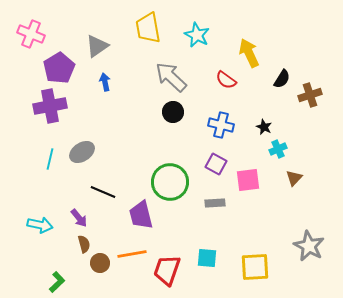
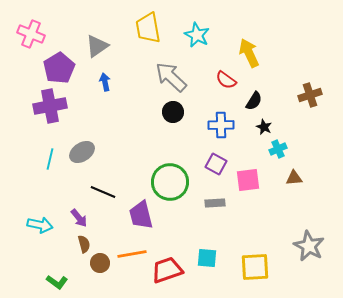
black semicircle: moved 28 px left, 22 px down
blue cross: rotated 15 degrees counterclockwise
brown triangle: rotated 42 degrees clockwise
red trapezoid: rotated 52 degrees clockwise
green L-shape: rotated 80 degrees clockwise
